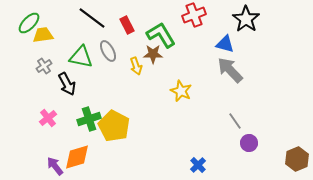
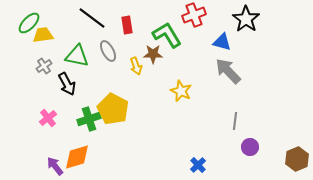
red rectangle: rotated 18 degrees clockwise
green L-shape: moved 6 px right
blue triangle: moved 3 px left, 2 px up
green triangle: moved 4 px left, 1 px up
gray arrow: moved 2 px left, 1 px down
gray line: rotated 42 degrees clockwise
yellow pentagon: moved 1 px left, 17 px up
purple circle: moved 1 px right, 4 px down
